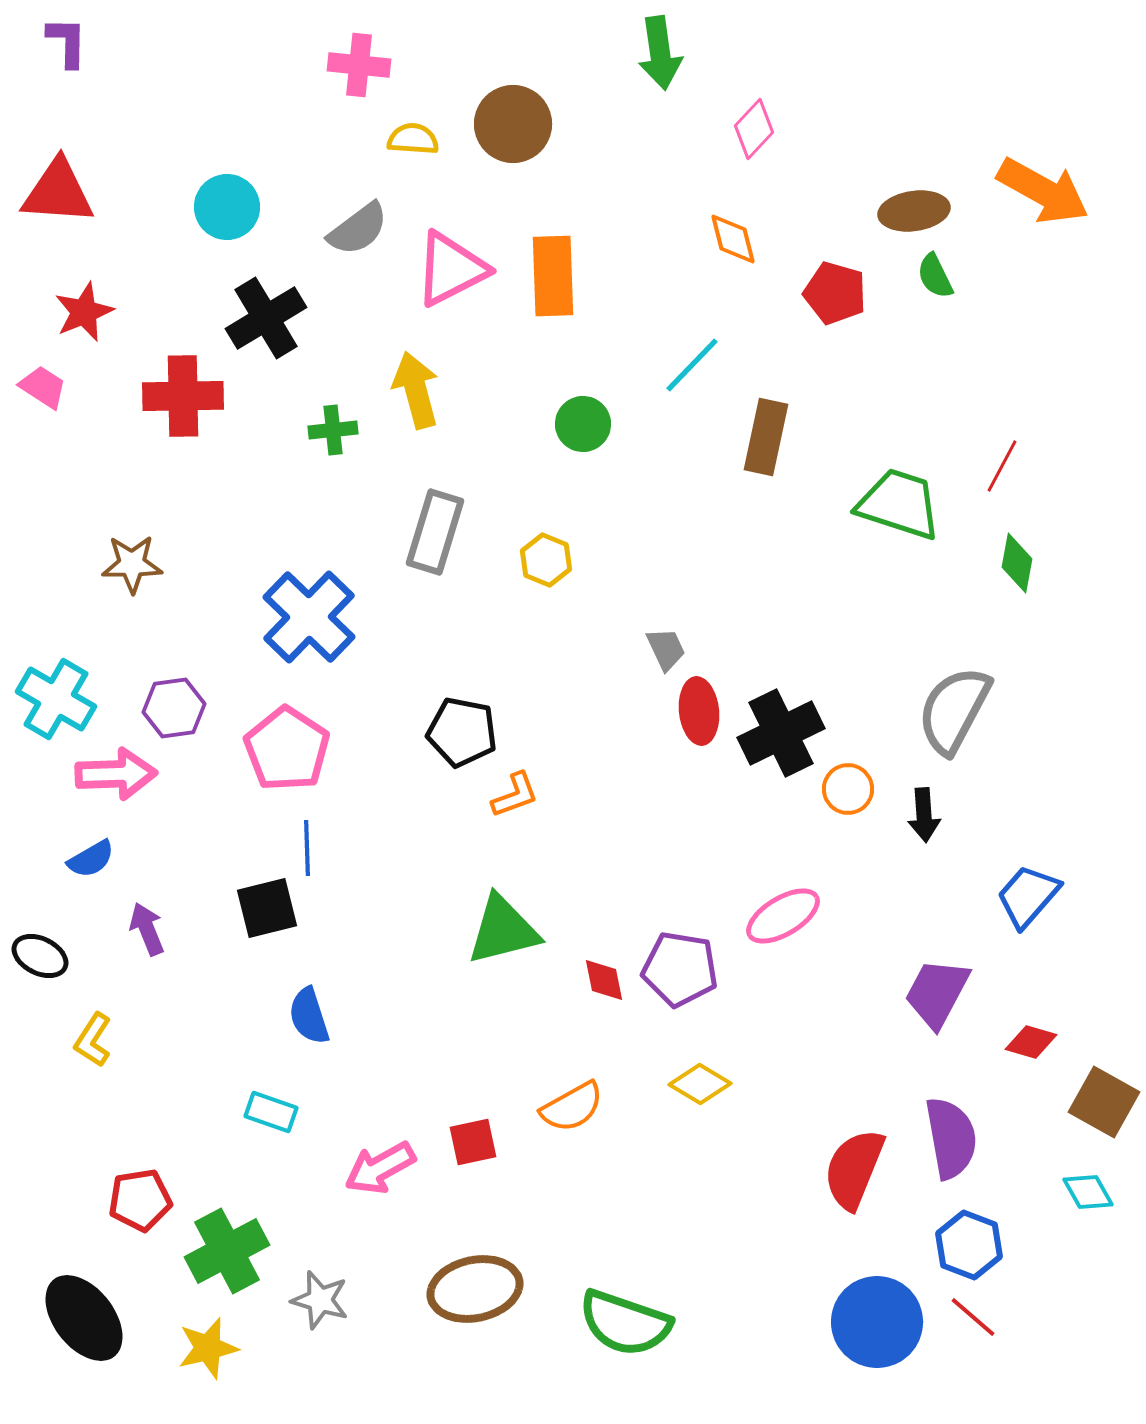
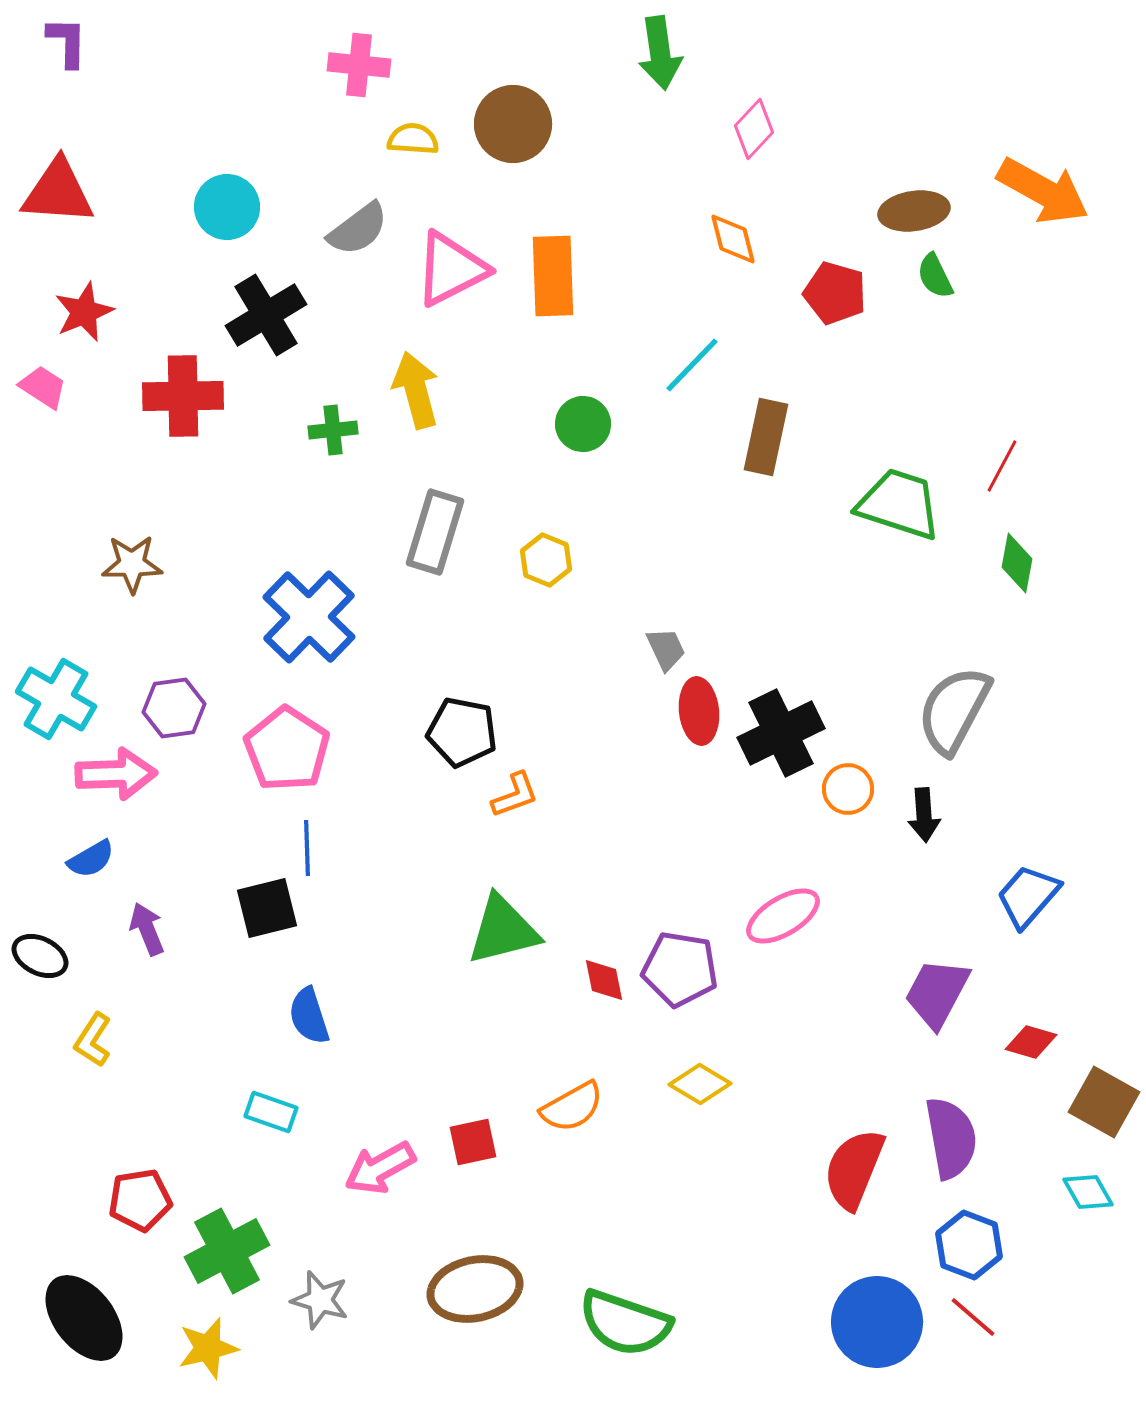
black cross at (266, 318): moved 3 px up
